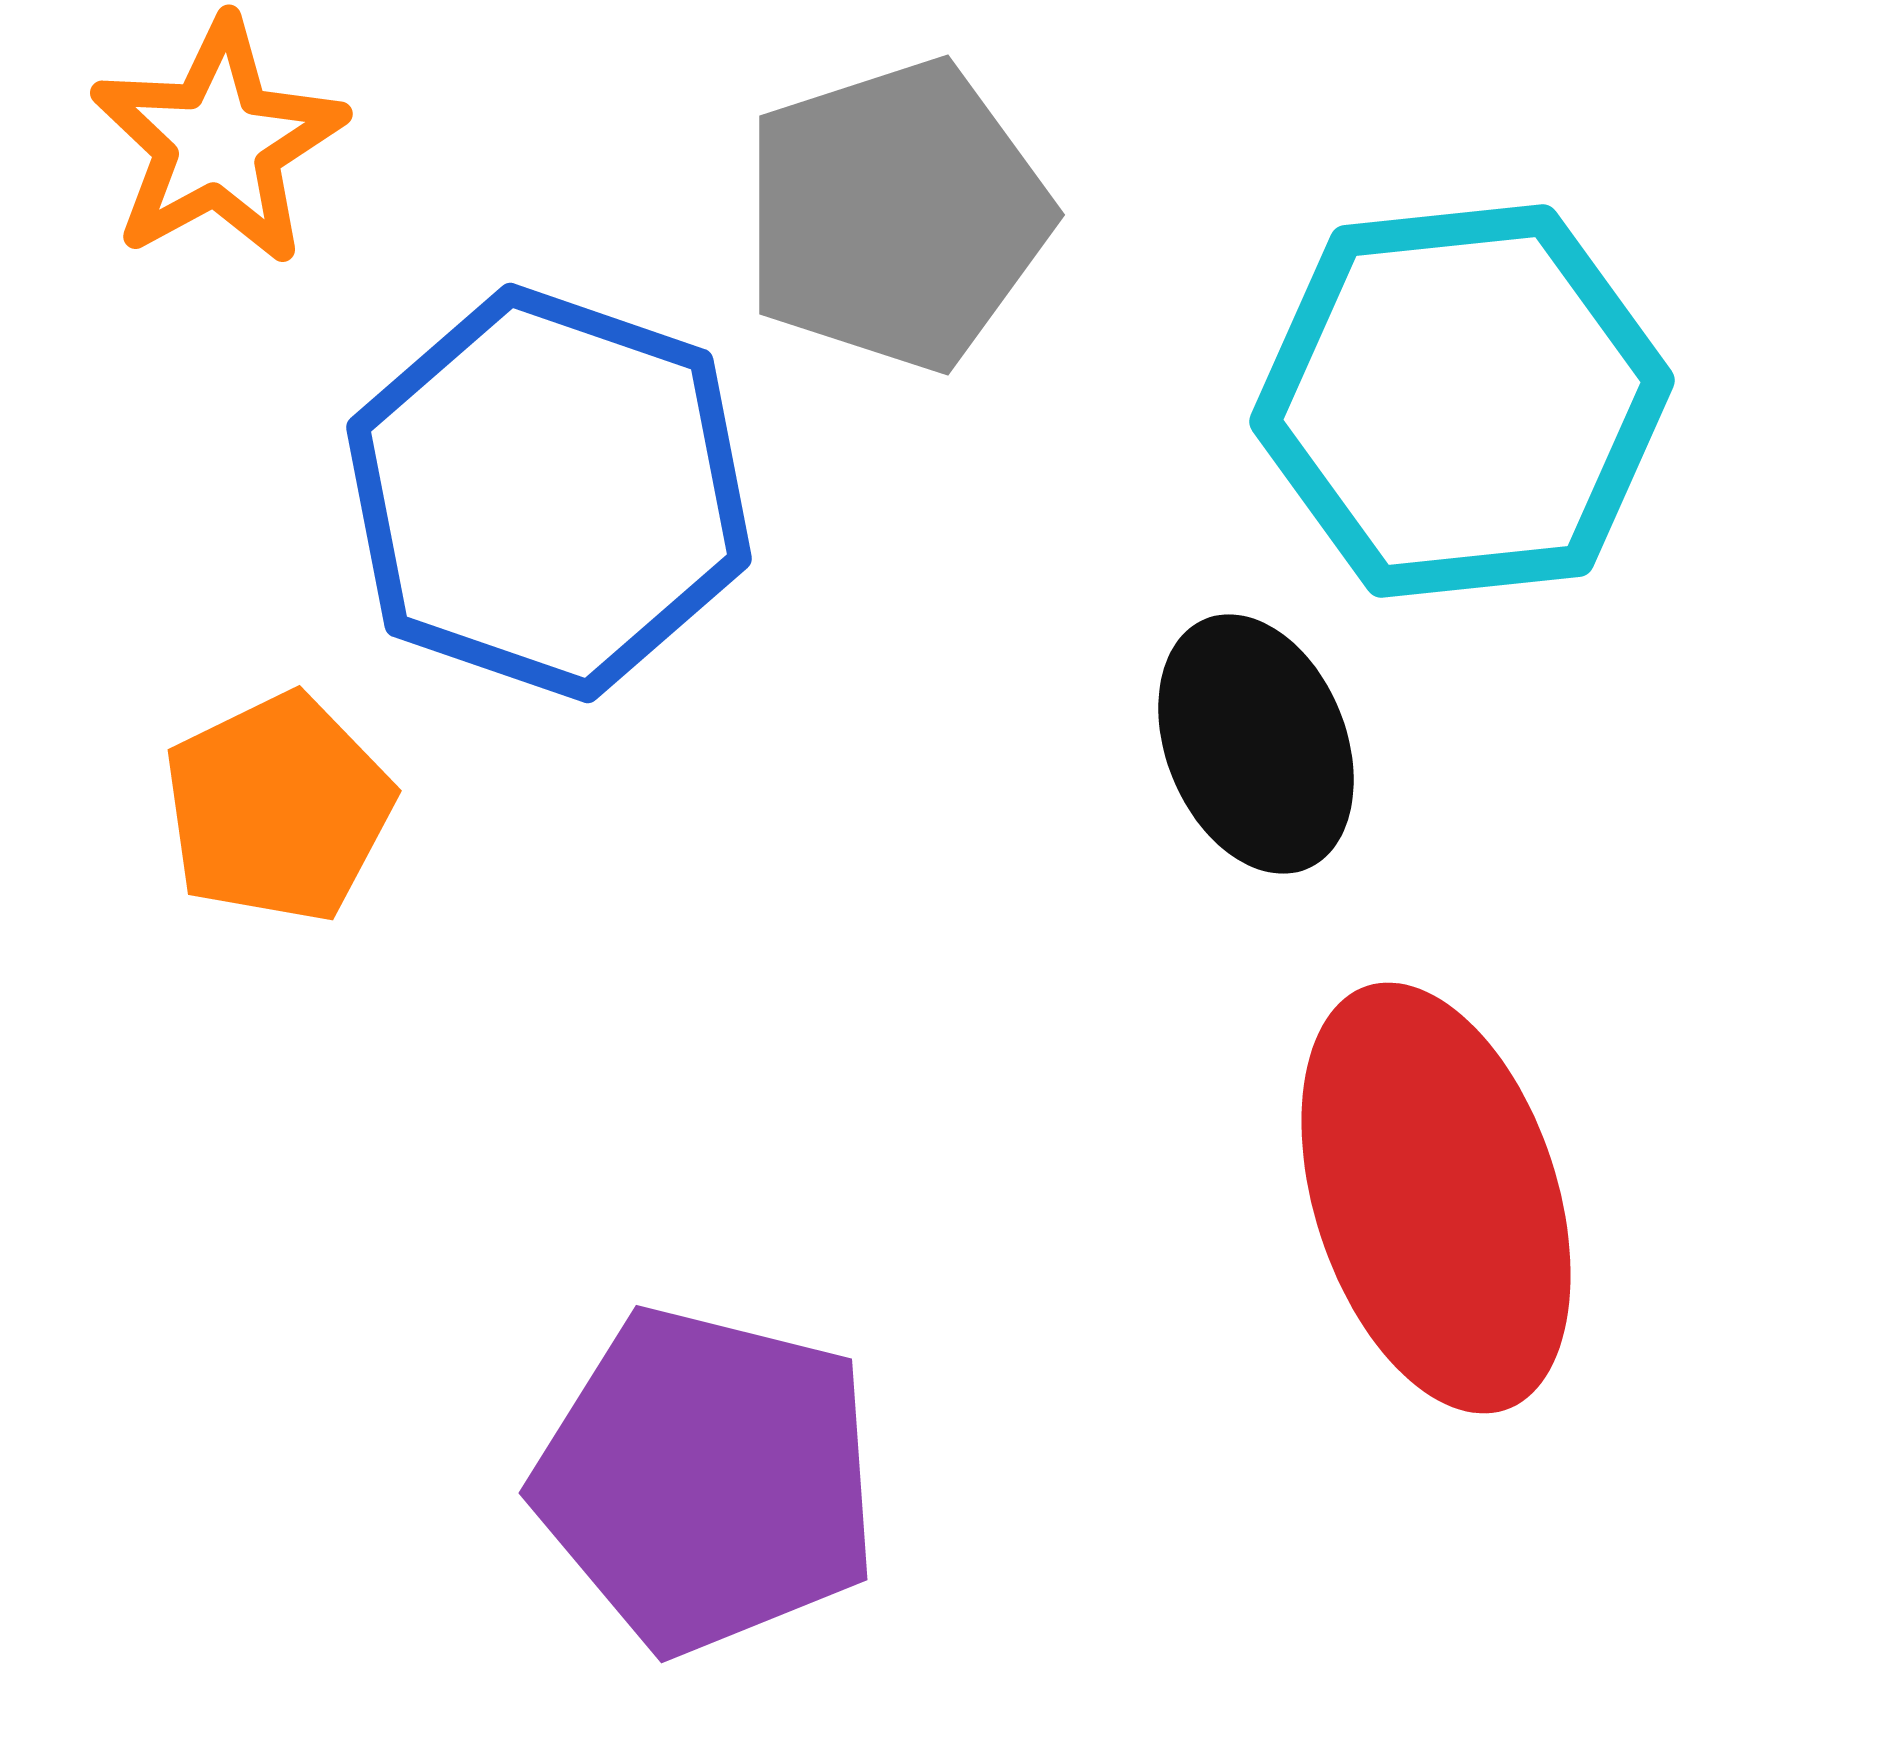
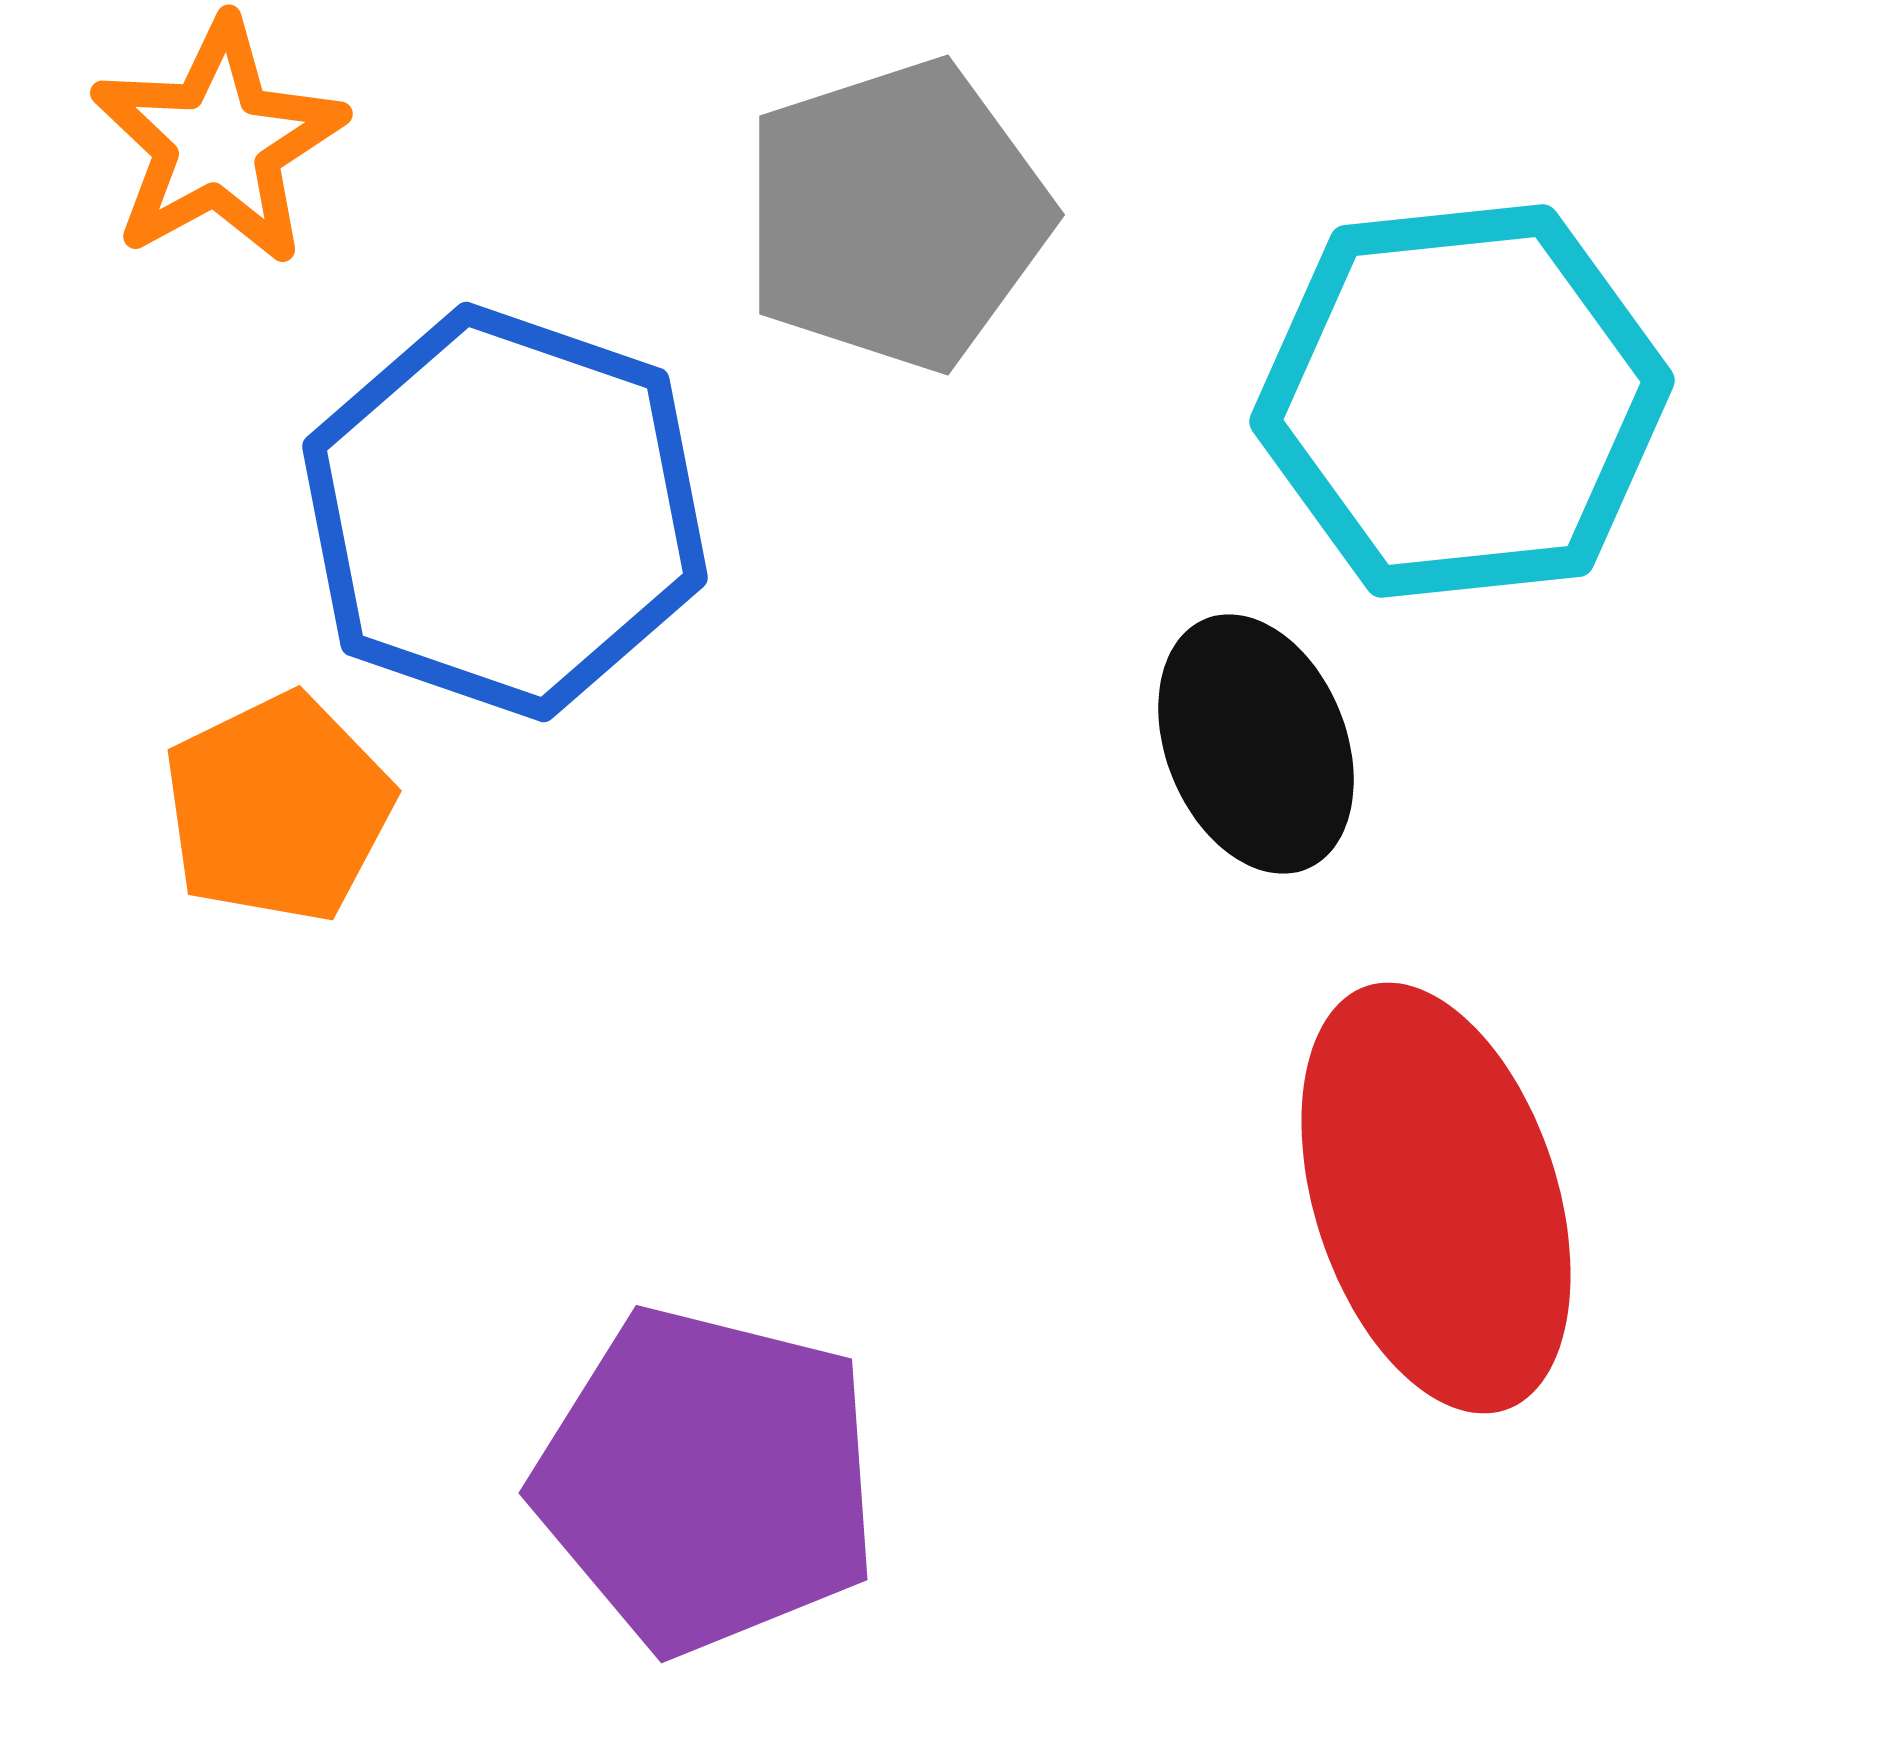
blue hexagon: moved 44 px left, 19 px down
